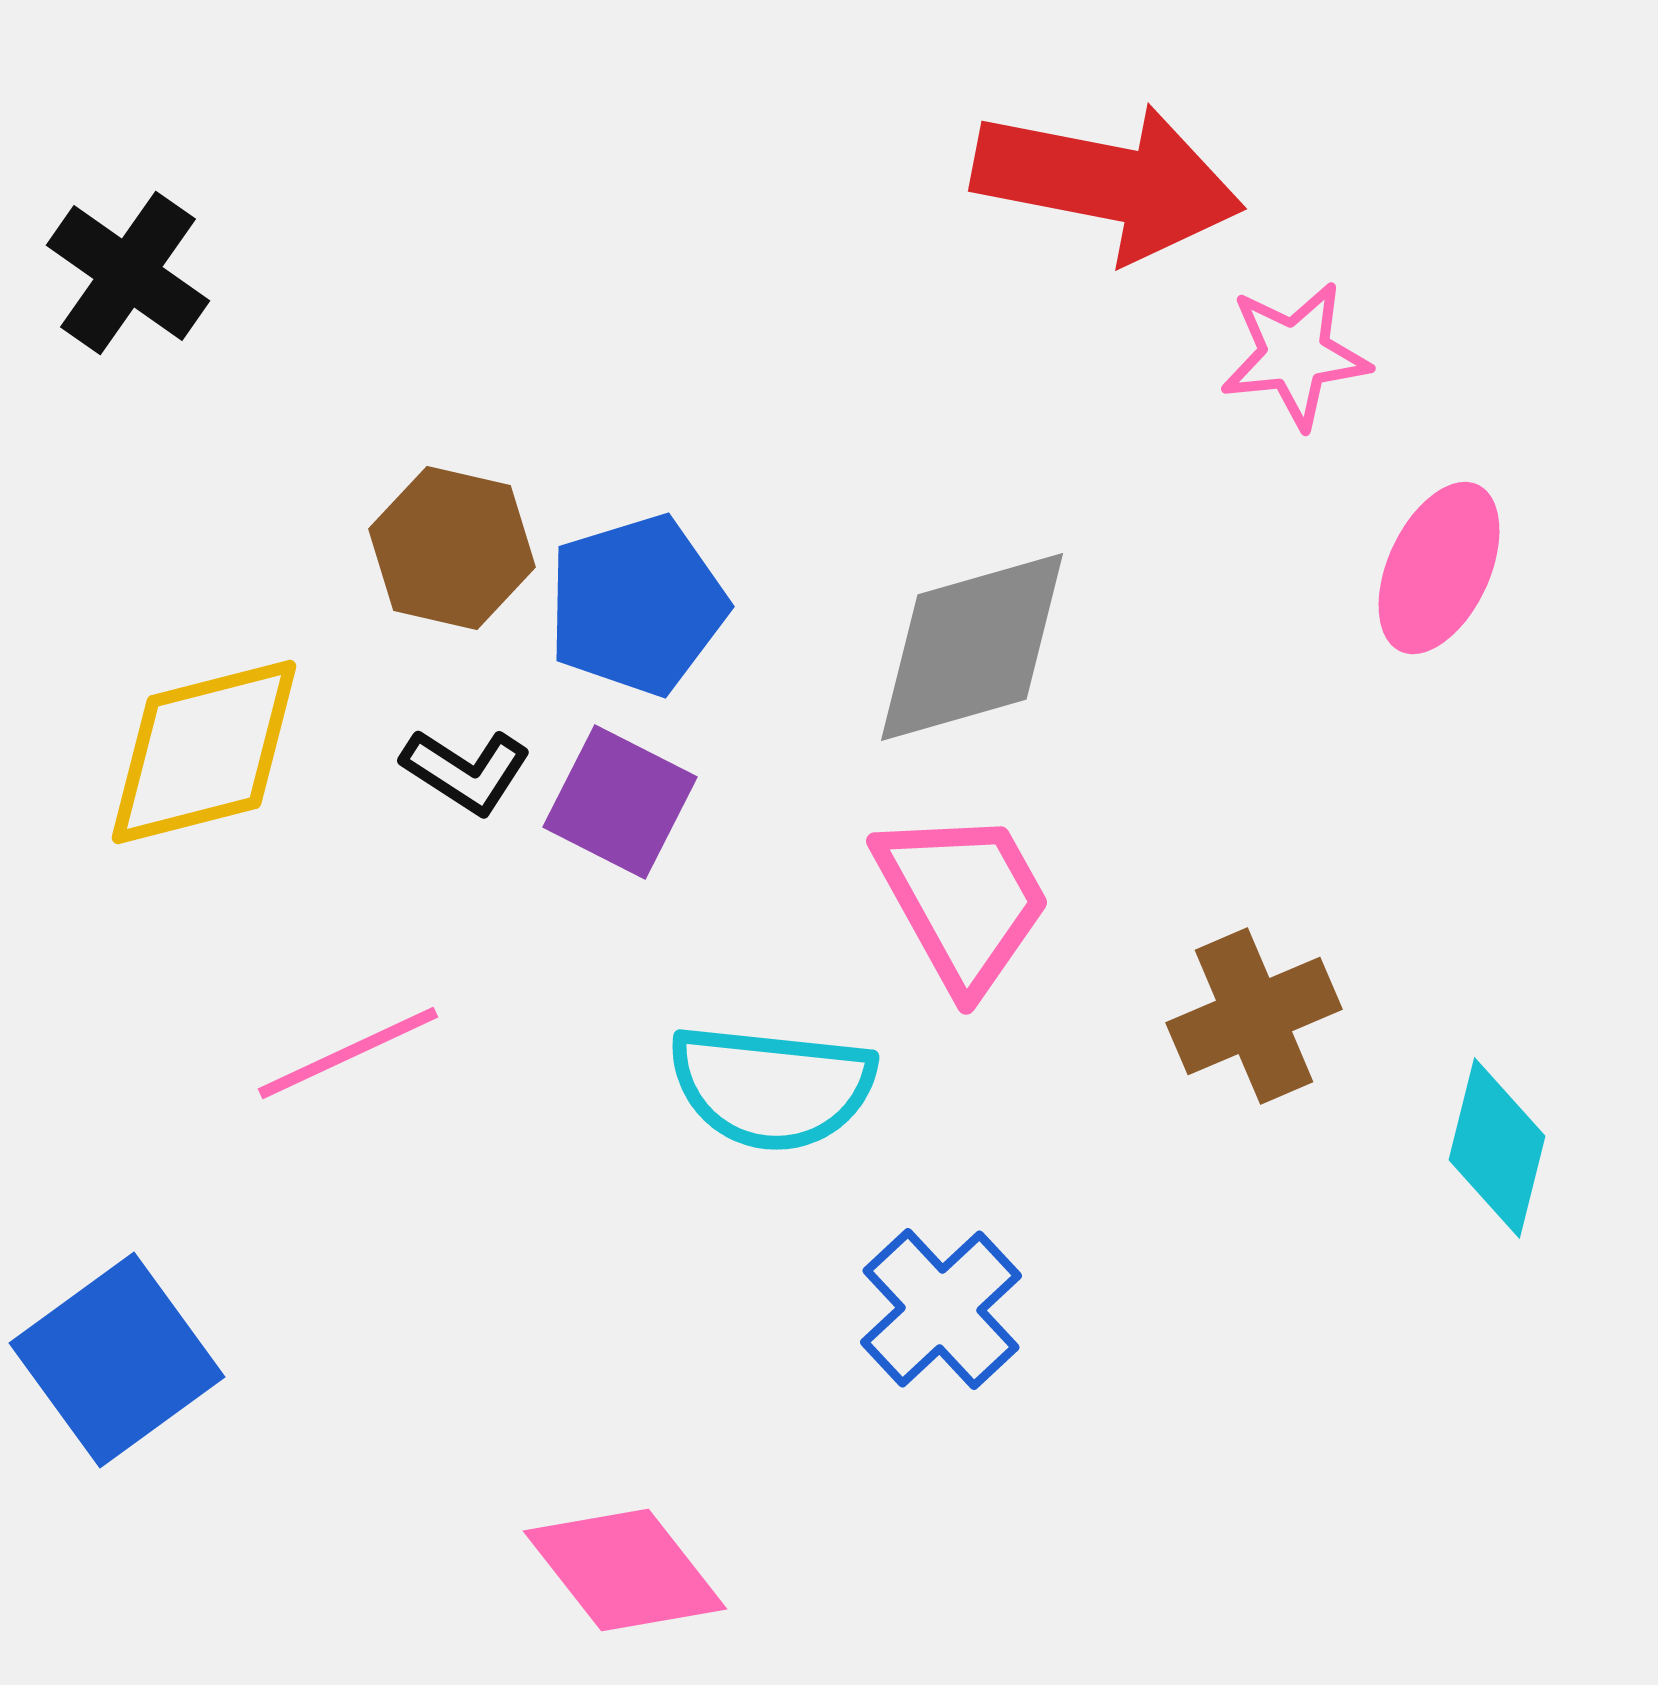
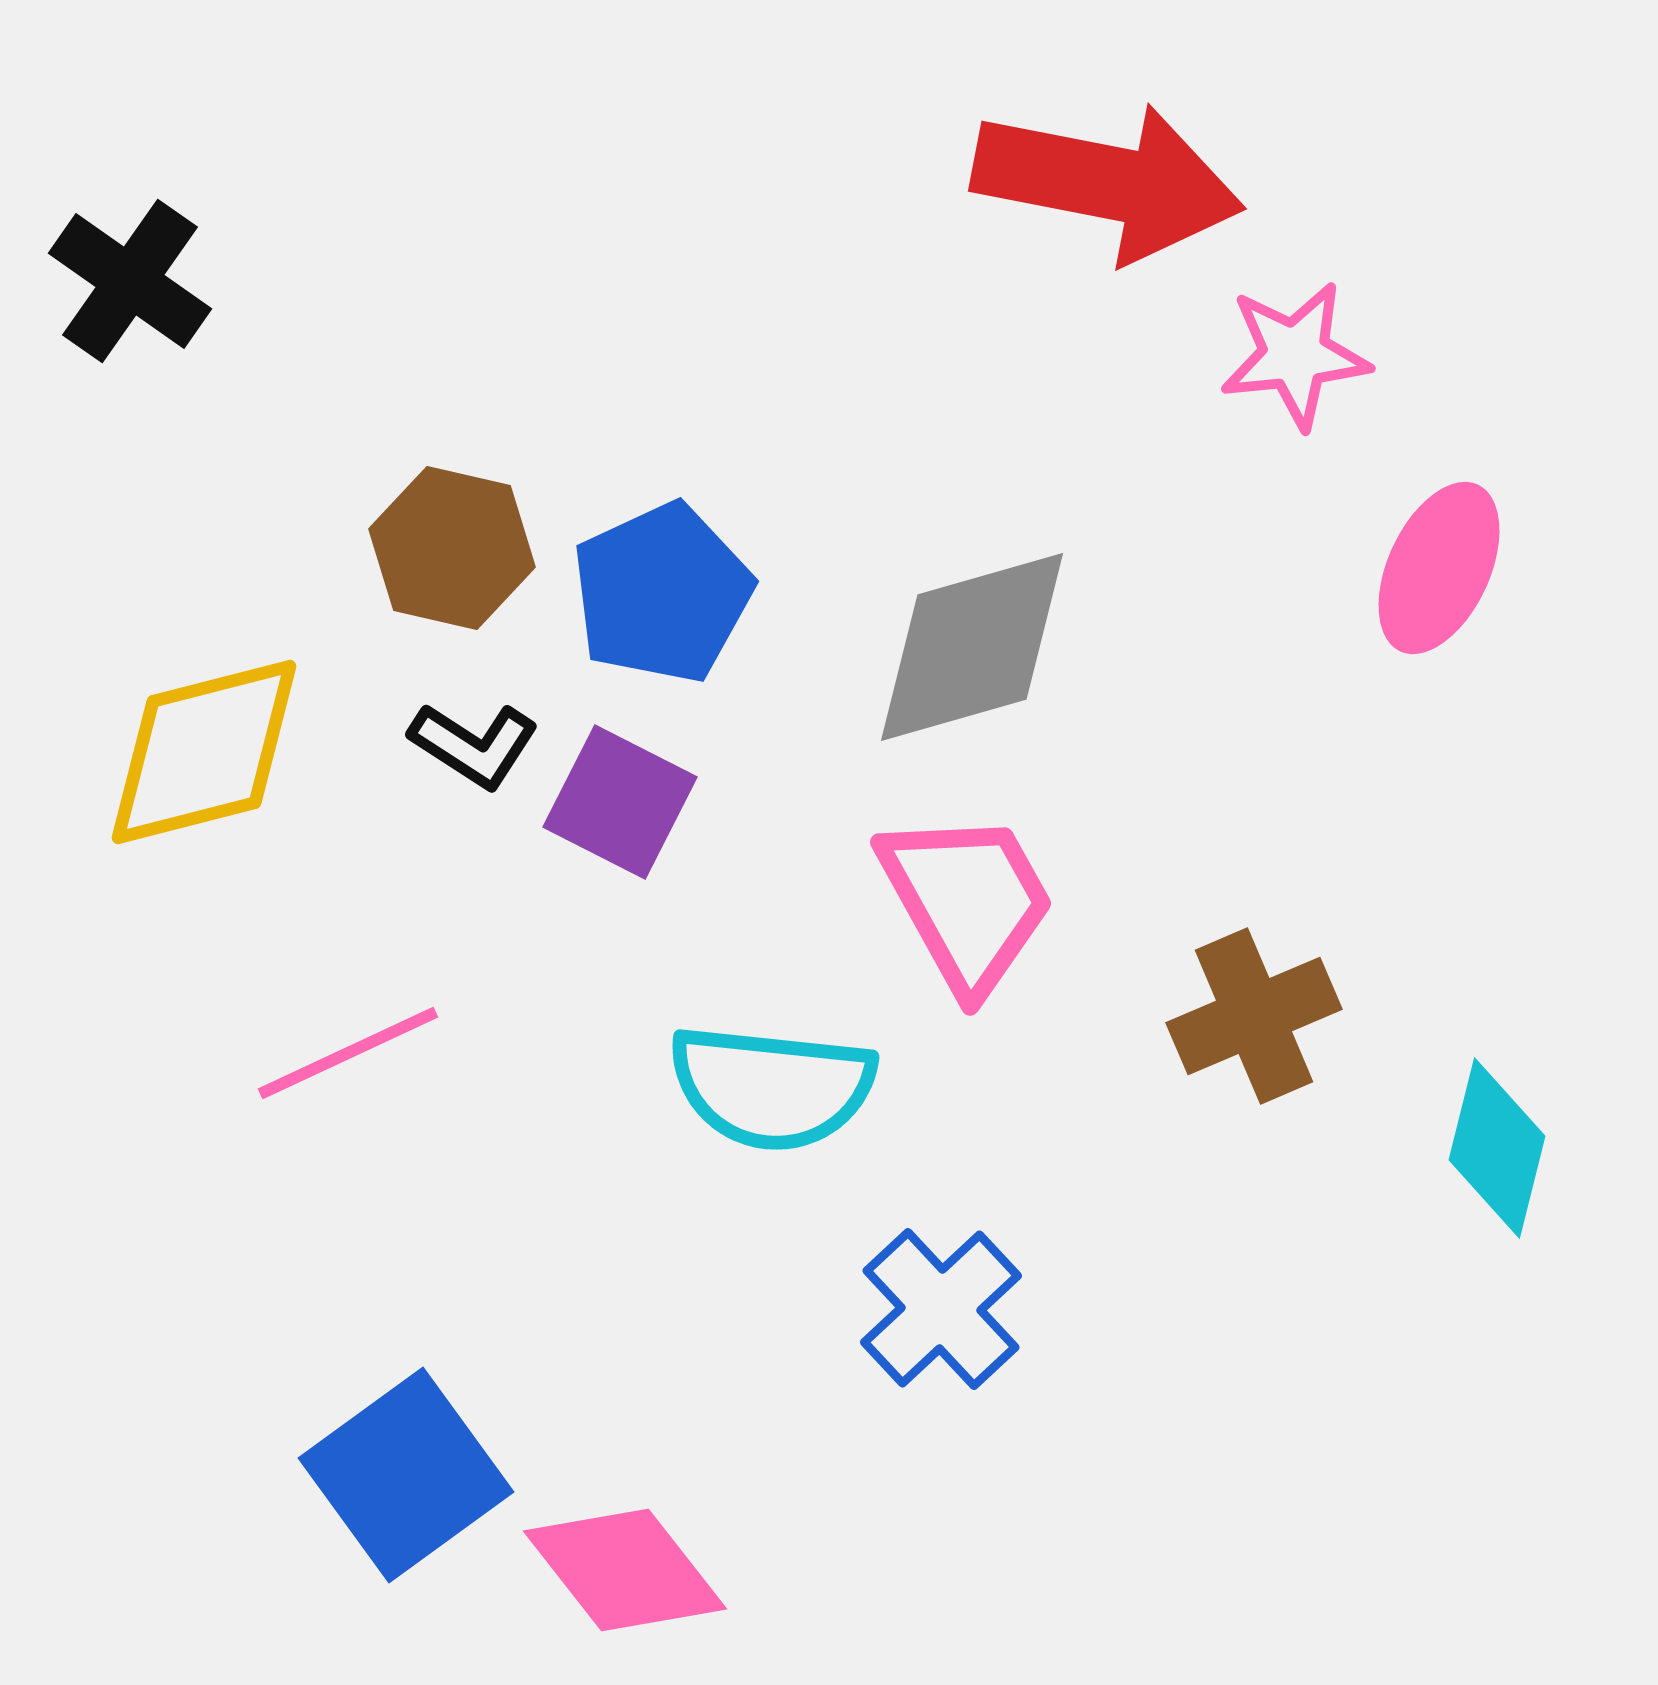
black cross: moved 2 px right, 8 px down
blue pentagon: moved 25 px right, 12 px up; rotated 8 degrees counterclockwise
black L-shape: moved 8 px right, 26 px up
pink trapezoid: moved 4 px right, 1 px down
blue square: moved 289 px right, 115 px down
